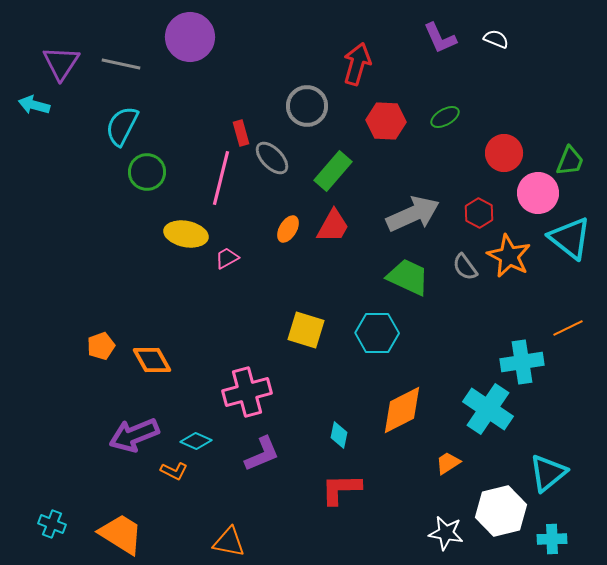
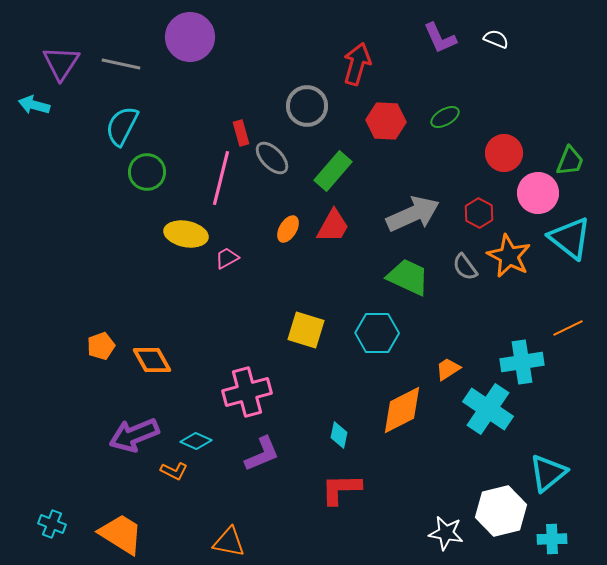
orange trapezoid at (448, 463): moved 94 px up
